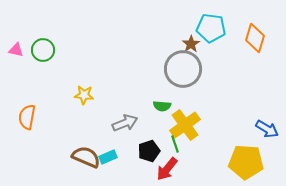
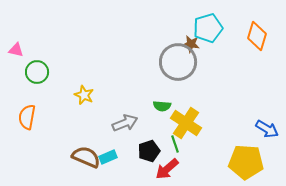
cyan pentagon: moved 3 px left; rotated 24 degrees counterclockwise
orange diamond: moved 2 px right, 2 px up
brown star: rotated 30 degrees counterclockwise
green circle: moved 6 px left, 22 px down
gray circle: moved 5 px left, 7 px up
yellow star: rotated 18 degrees clockwise
yellow cross: moved 1 px right, 2 px up; rotated 20 degrees counterclockwise
red arrow: rotated 10 degrees clockwise
